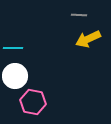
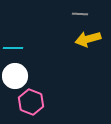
gray line: moved 1 px right, 1 px up
yellow arrow: rotated 10 degrees clockwise
pink hexagon: moved 2 px left; rotated 10 degrees clockwise
